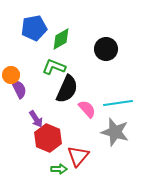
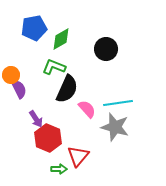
gray star: moved 5 px up
